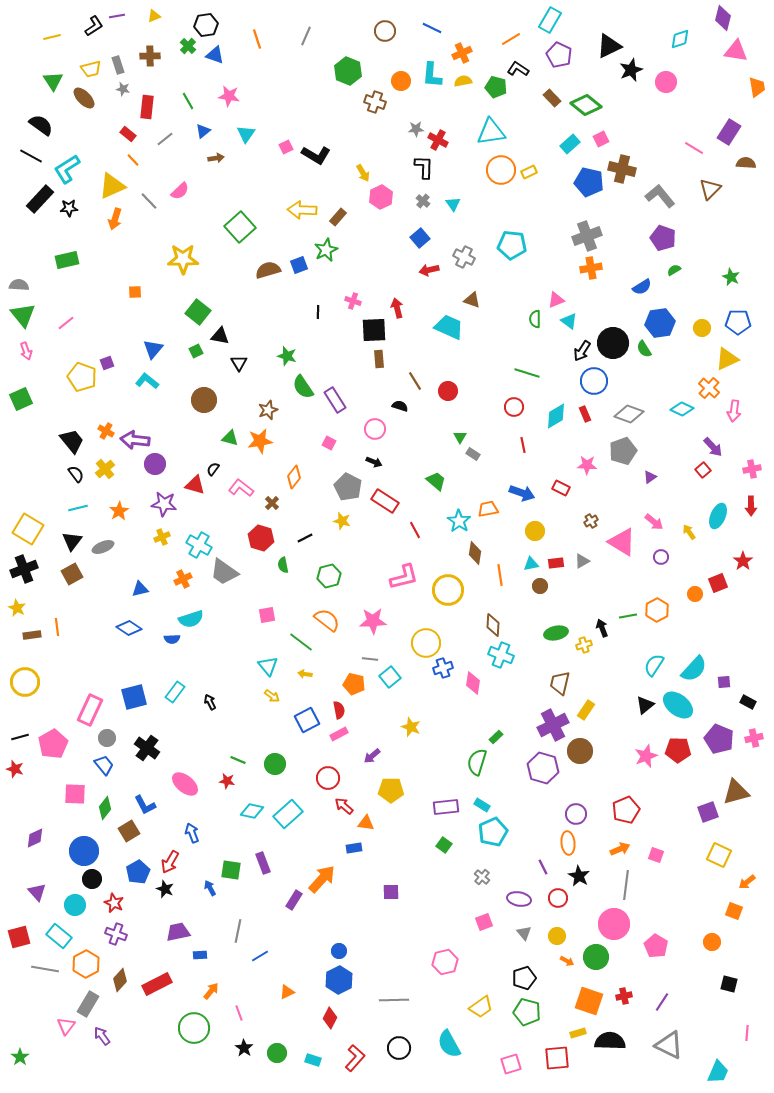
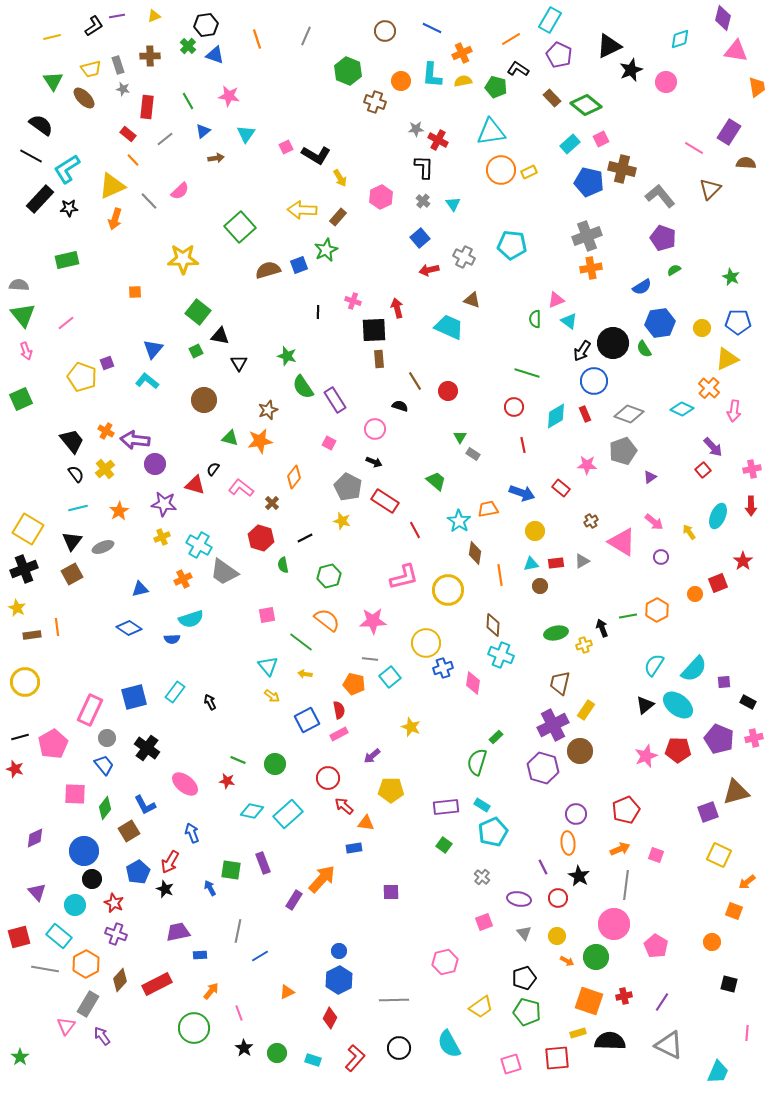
yellow arrow at (363, 173): moved 23 px left, 5 px down
red rectangle at (561, 488): rotated 12 degrees clockwise
